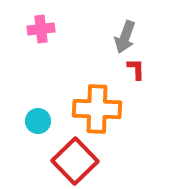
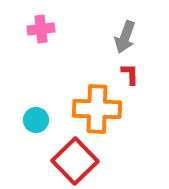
red L-shape: moved 6 px left, 5 px down
cyan circle: moved 2 px left, 1 px up
